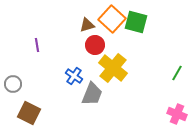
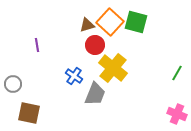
orange square: moved 2 px left, 3 px down
gray trapezoid: moved 3 px right
brown square: rotated 15 degrees counterclockwise
